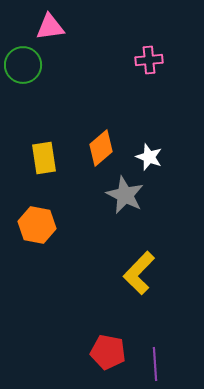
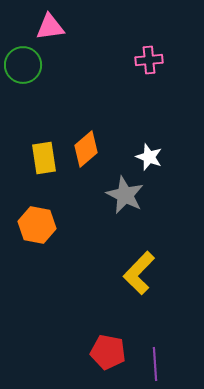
orange diamond: moved 15 px left, 1 px down
